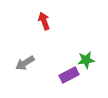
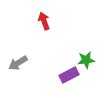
gray arrow: moved 7 px left
